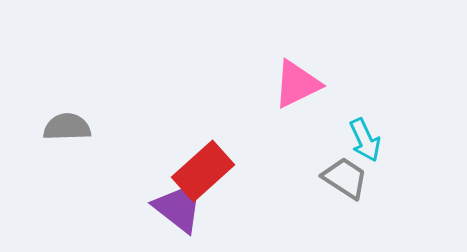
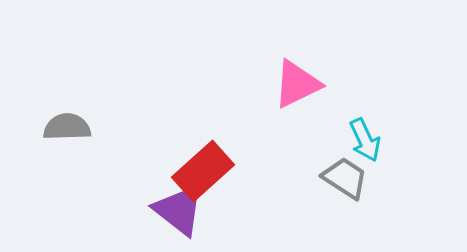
purple triangle: moved 3 px down
